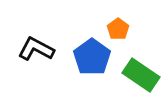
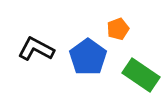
orange pentagon: rotated 15 degrees clockwise
blue pentagon: moved 4 px left
